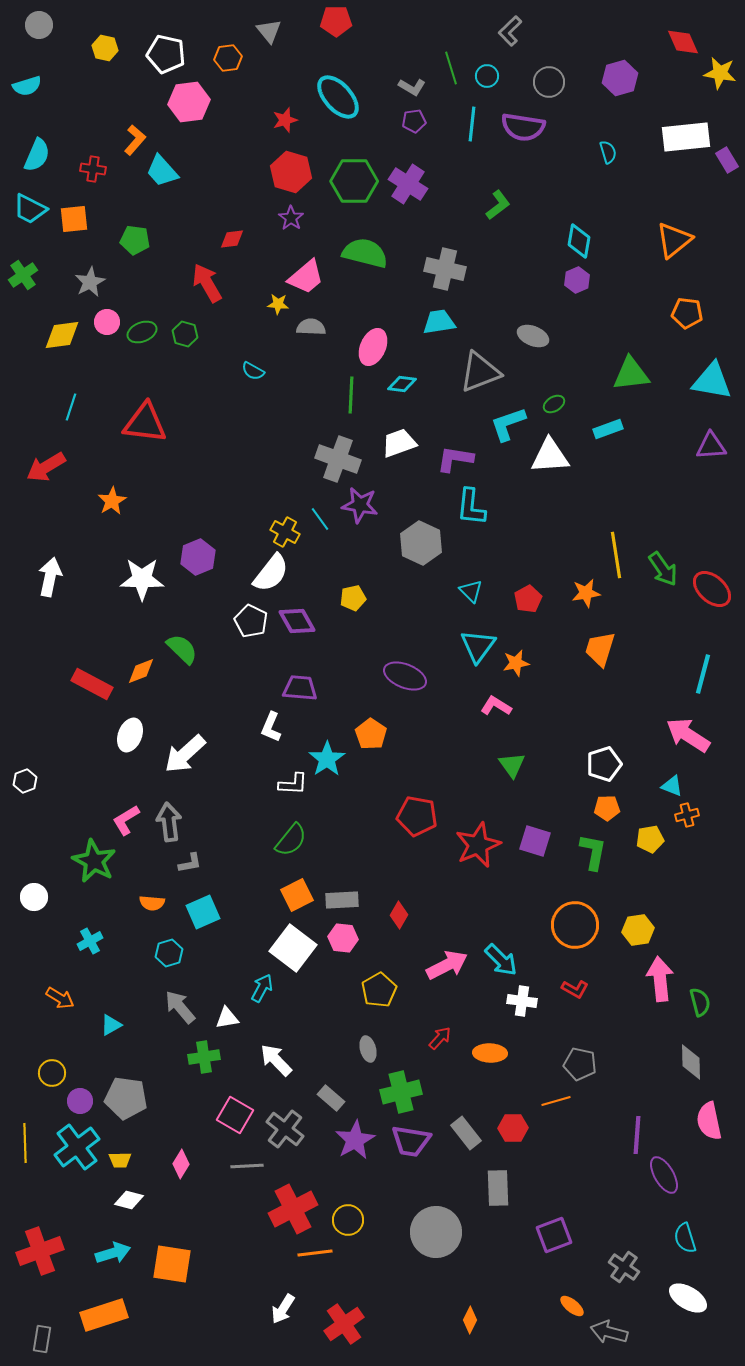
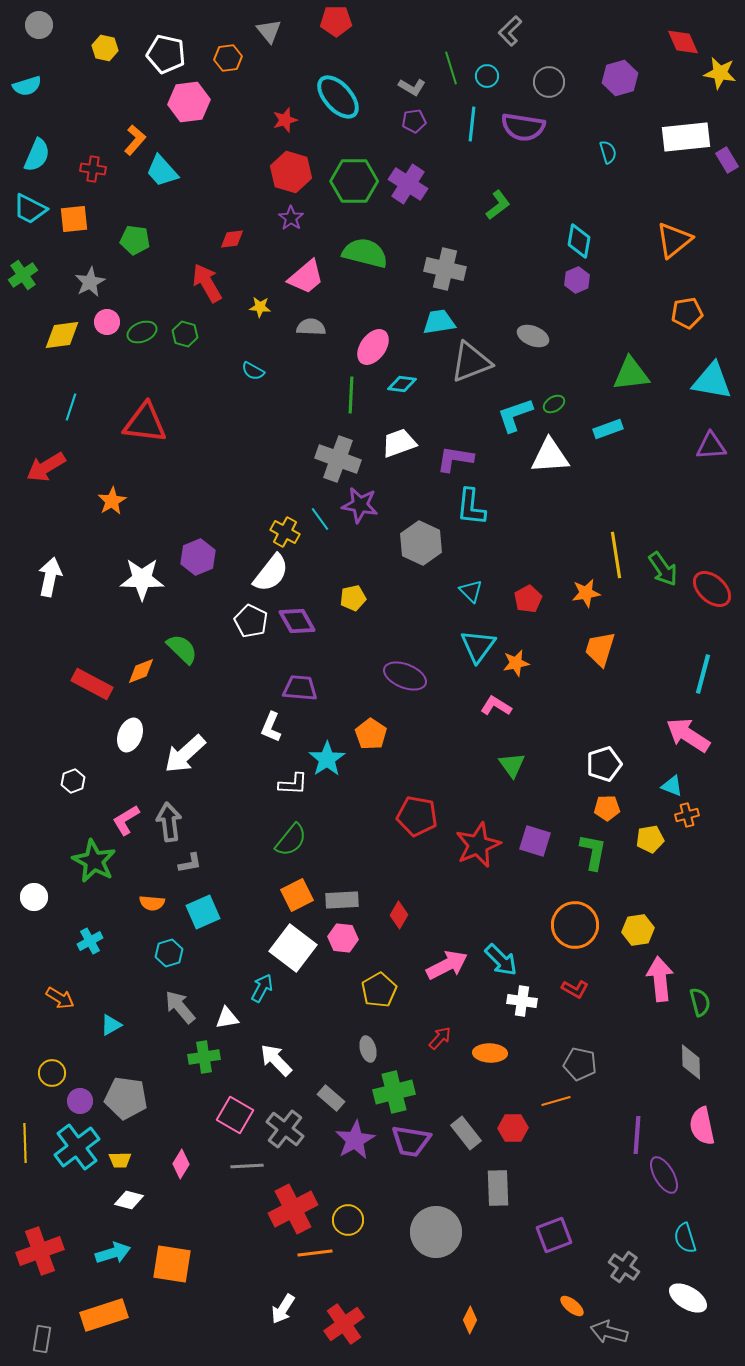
yellow star at (278, 304): moved 18 px left, 3 px down
orange pentagon at (687, 313): rotated 16 degrees counterclockwise
pink ellipse at (373, 347): rotated 12 degrees clockwise
gray triangle at (480, 372): moved 9 px left, 10 px up
cyan L-shape at (508, 424): moved 7 px right, 9 px up
white hexagon at (25, 781): moved 48 px right
green cross at (401, 1092): moved 7 px left
pink semicircle at (709, 1121): moved 7 px left, 5 px down
